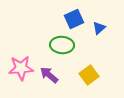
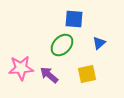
blue square: rotated 30 degrees clockwise
blue triangle: moved 15 px down
green ellipse: rotated 50 degrees counterclockwise
yellow square: moved 2 px left, 1 px up; rotated 24 degrees clockwise
